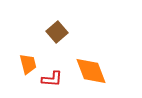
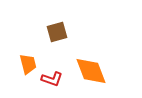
brown square: rotated 25 degrees clockwise
red L-shape: rotated 15 degrees clockwise
